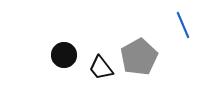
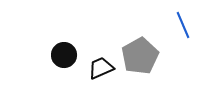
gray pentagon: moved 1 px right, 1 px up
black trapezoid: rotated 104 degrees clockwise
